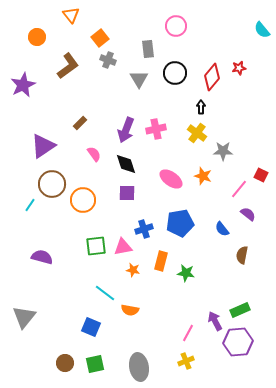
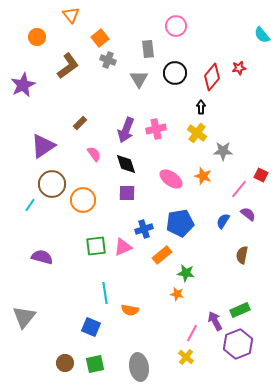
cyan semicircle at (262, 30): moved 5 px down
blue semicircle at (222, 229): moved 1 px right, 8 px up; rotated 70 degrees clockwise
pink triangle at (123, 247): rotated 12 degrees counterclockwise
orange rectangle at (161, 261): moved 1 px right, 6 px up; rotated 36 degrees clockwise
orange star at (133, 270): moved 44 px right, 24 px down
cyan line at (105, 293): rotated 45 degrees clockwise
pink line at (188, 333): moved 4 px right
purple hexagon at (238, 342): moved 2 px down; rotated 16 degrees counterclockwise
yellow cross at (186, 361): moved 4 px up; rotated 28 degrees counterclockwise
